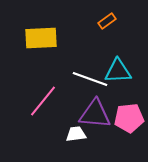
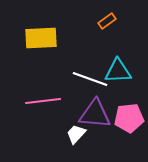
pink line: rotated 44 degrees clockwise
white trapezoid: rotated 40 degrees counterclockwise
